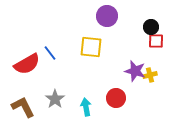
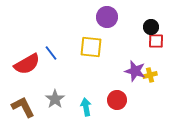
purple circle: moved 1 px down
blue line: moved 1 px right
red circle: moved 1 px right, 2 px down
